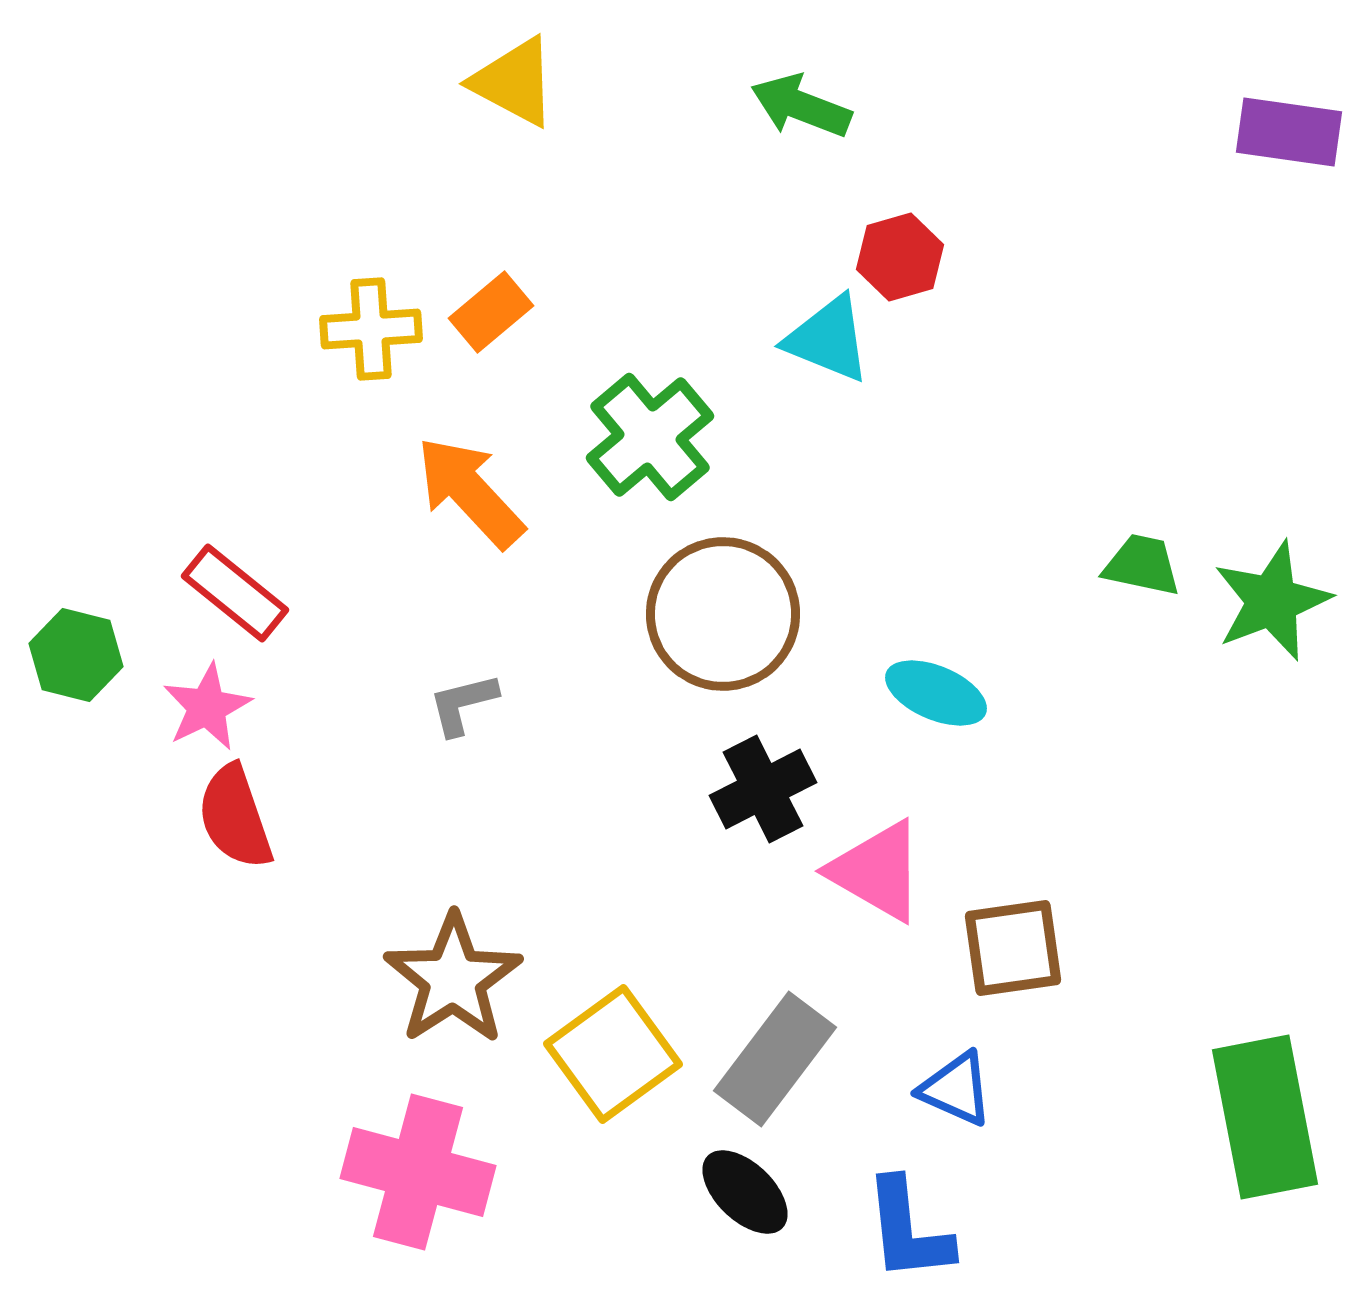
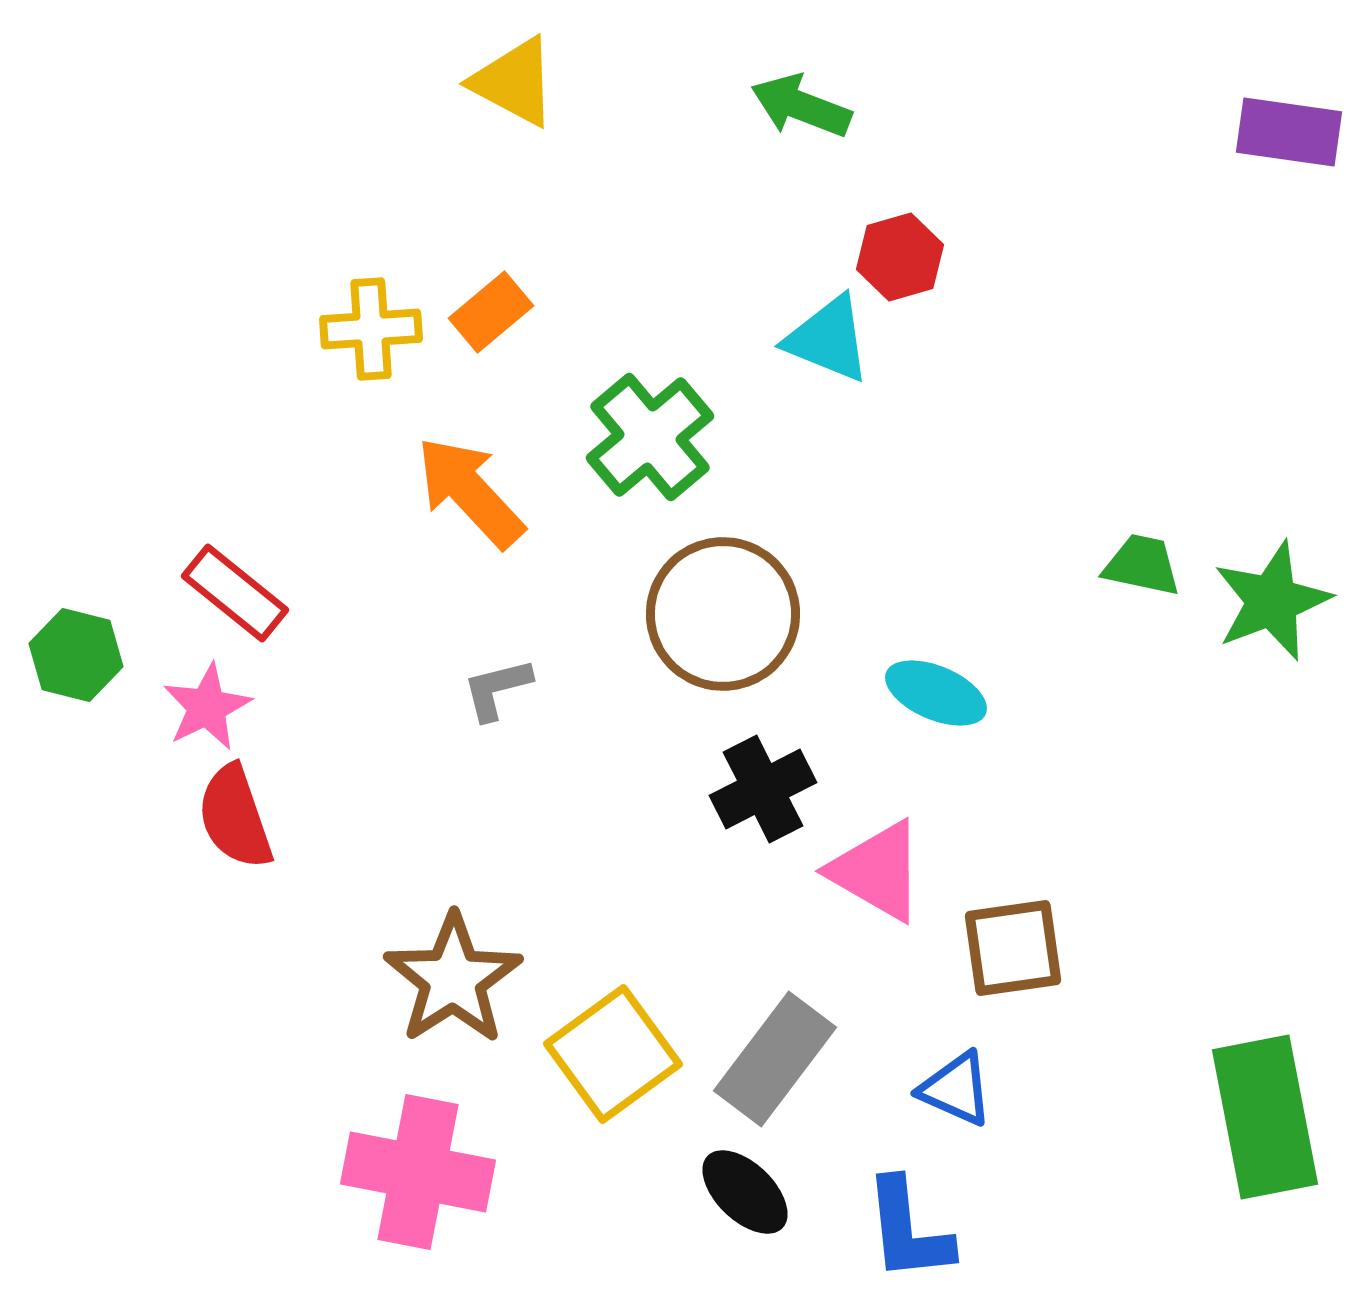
gray L-shape: moved 34 px right, 15 px up
pink cross: rotated 4 degrees counterclockwise
